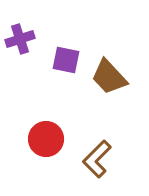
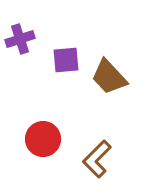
purple square: rotated 16 degrees counterclockwise
red circle: moved 3 px left
